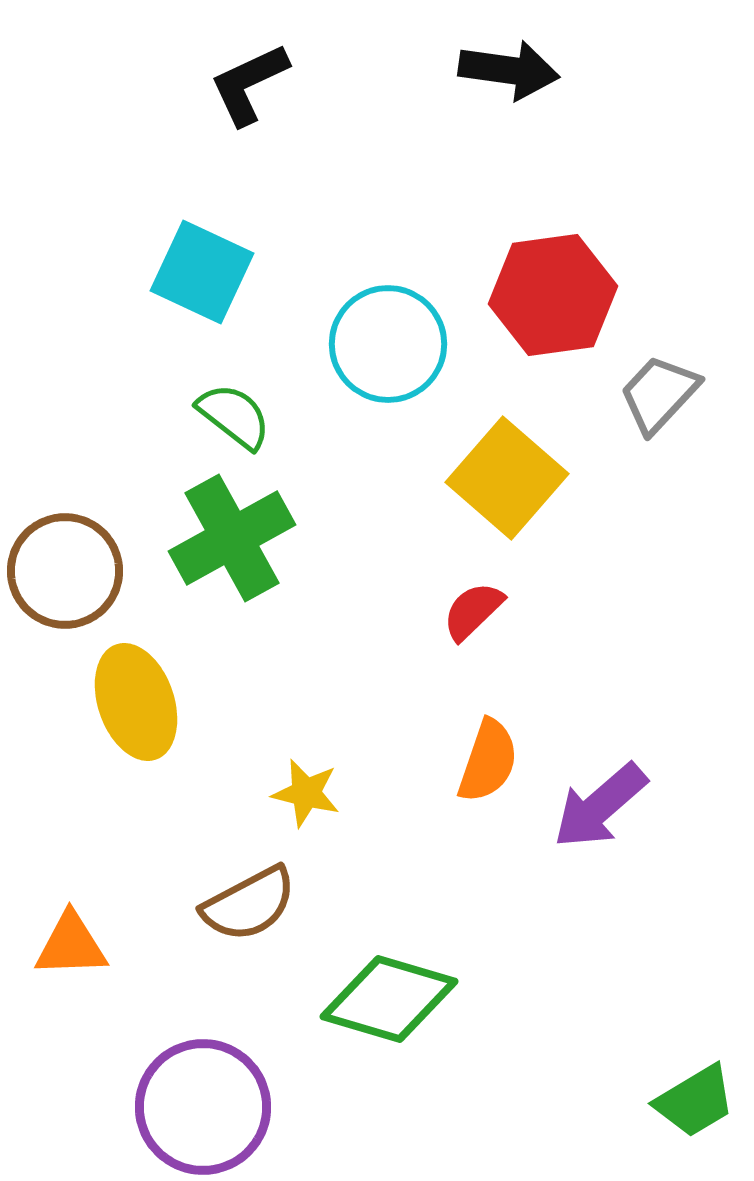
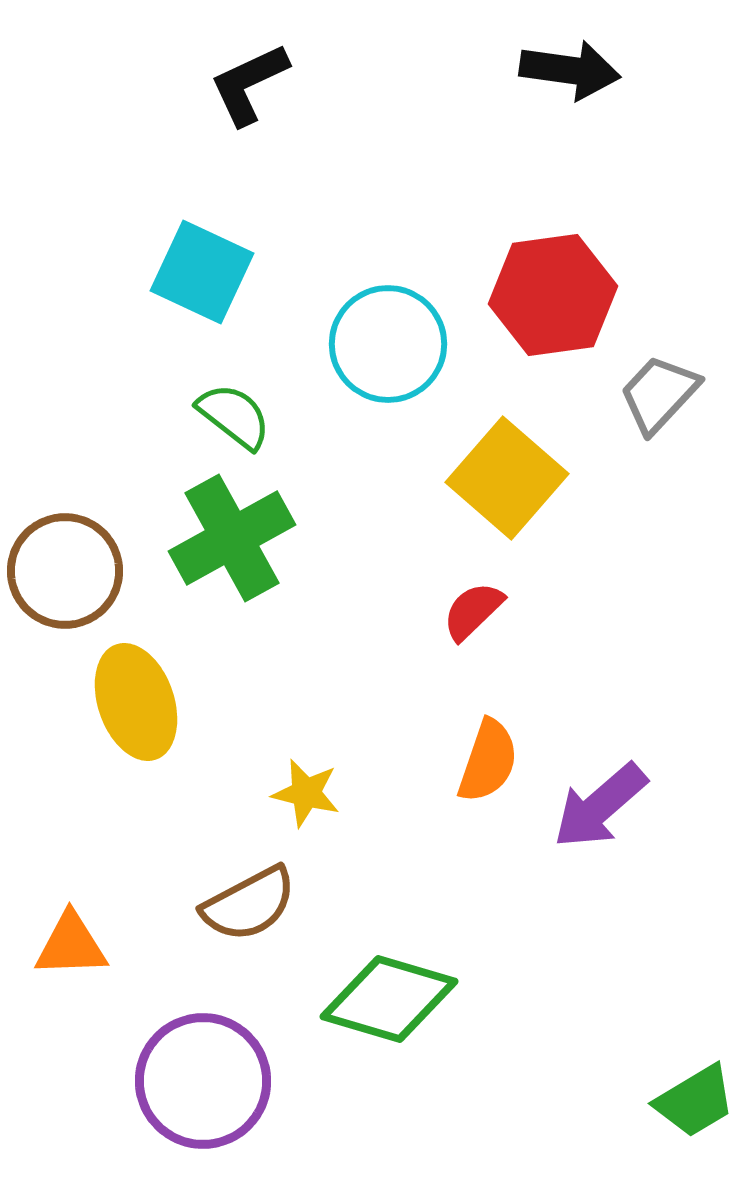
black arrow: moved 61 px right
purple circle: moved 26 px up
